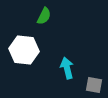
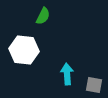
green semicircle: moved 1 px left
cyan arrow: moved 6 px down; rotated 10 degrees clockwise
